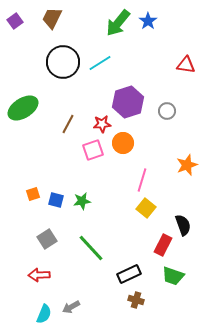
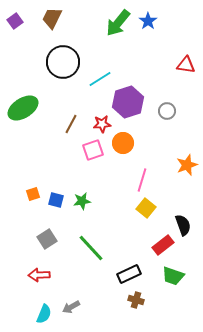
cyan line: moved 16 px down
brown line: moved 3 px right
red rectangle: rotated 25 degrees clockwise
